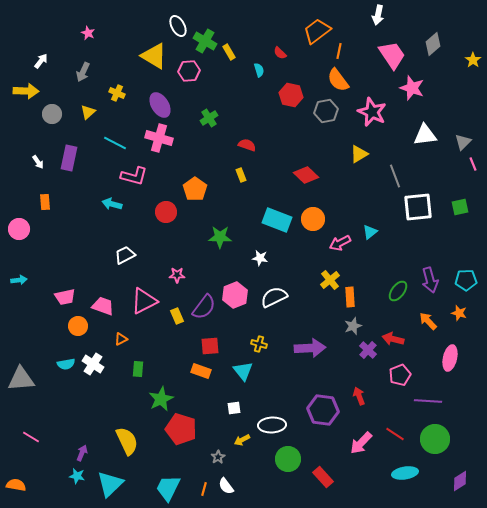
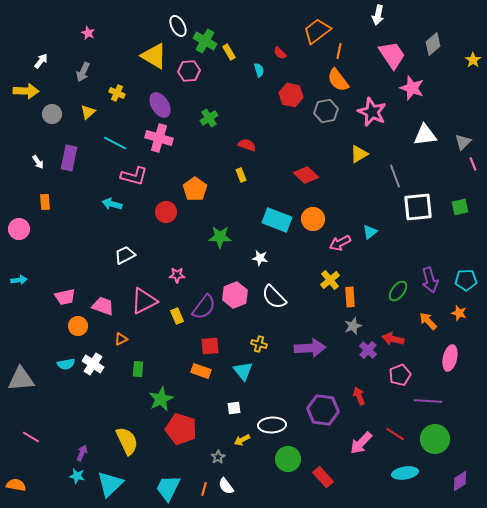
white semicircle at (274, 297): rotated 108 degrees counterclockwise
